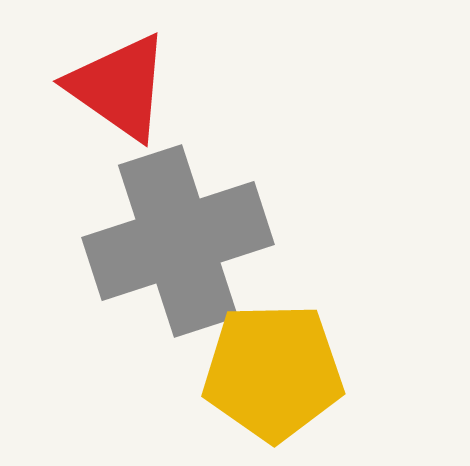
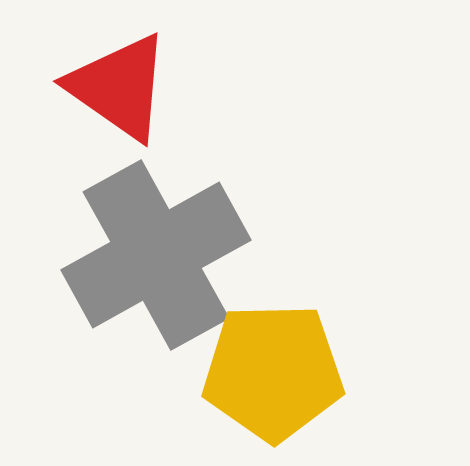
gray cross: moved 22 px left, 14 px down; rotated 11 degrees counterclockwise
